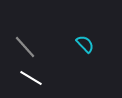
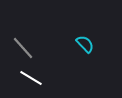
gray line: moved 2 px left, 1 px down
